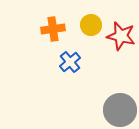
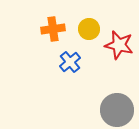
yellow circle: moved 2 px left, 4 px down
red star: moved 2 px left, 9 px down
gray circle: moved 3 px left
